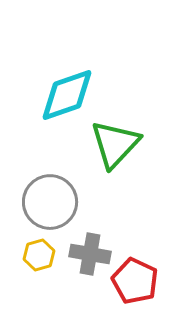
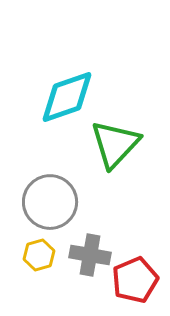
cyan diamond: moved 2 px down
gray cross: moved 1 px down
red pentagon: moved 1 px up; rotated 24 degrees clockwise
